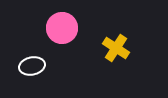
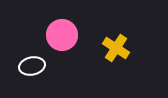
pink circle: moved 7 px down
